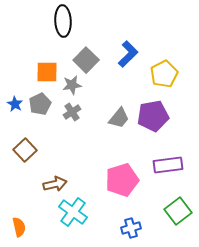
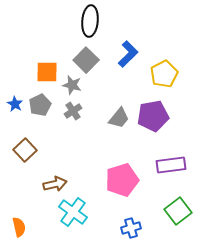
black ellipse: moved 27 px right; rotated 8 degrees clockwise
gray star: rotated 24 degrees clockwise
gray pentagon: moved 1 px down
gray cross: moved 1 px right, 1 px up
purple rectangle: moved 3 px right
